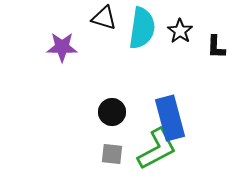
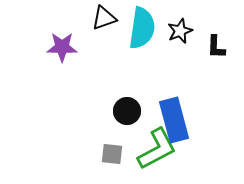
black triangle: rotated 36 degrees counterclockwise
black star: rotated 15 degrees clockwise
black circle: moved 15 px right, 1 px up
blue rectangle: moved 4 px right, 2 px down
